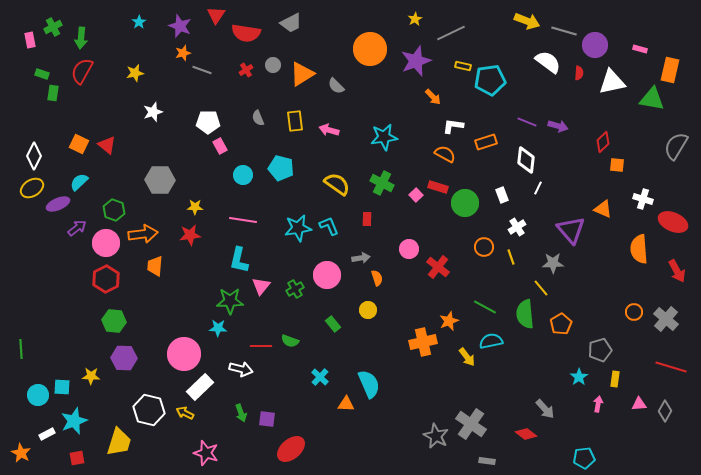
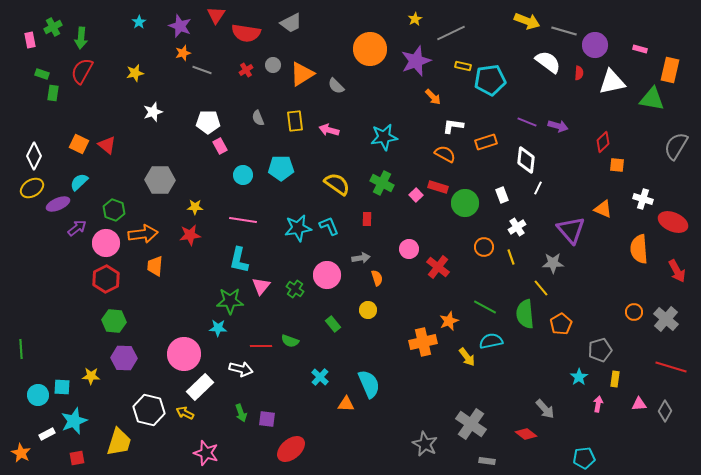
cyan pentagon at (281, 168): rotated 15 degrees counterclockwise
green cross at (295, 289): rotated 24 degrees counterclockwise
gray star at (436, 436): moved 11 px left, 8 px down
